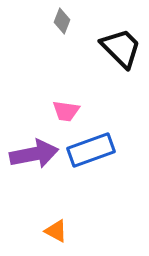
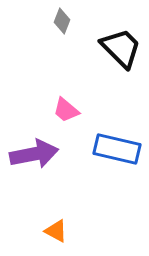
pink trapezoid: moved 1 px up; rotated 32 degrees clockwise
blue rectangle: moved 26 px right, 1 px up; rotated 33 degrees clockwise
